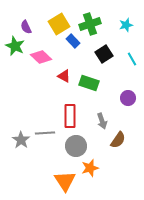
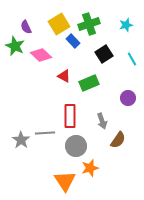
green cross: moved 1 px left
pink diamond: moved 2 px up
green rectangle: rotated 42 degrees counterclockwise
